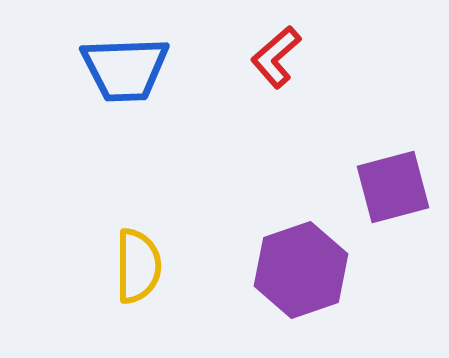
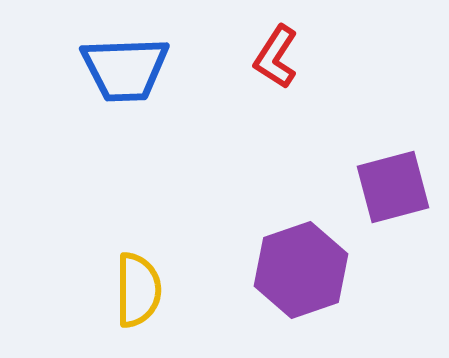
red L-shape: rotated 16 degrees counterclockwise
yellow semicircle: moved 24 px down
